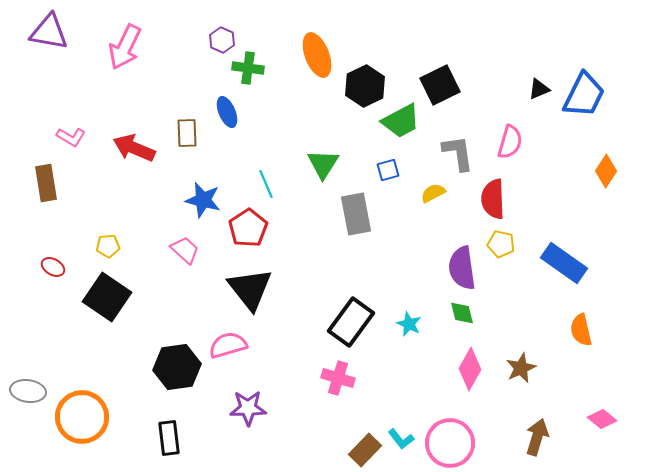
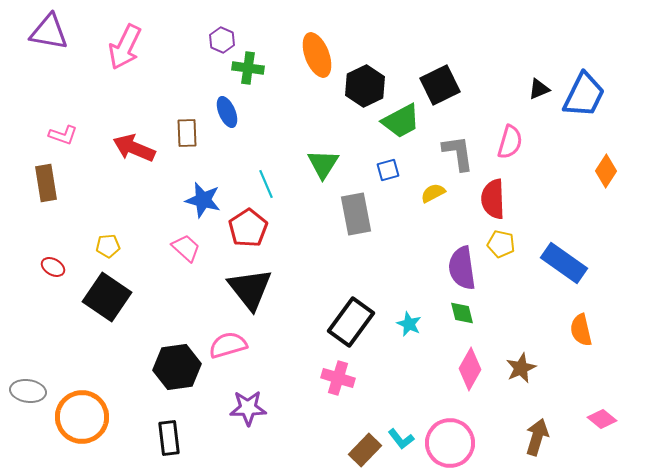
pink L-shape at (71, 137): moved 8 px left, 2 px up; rotated 12 degrees counterclockwise
pink trapezoid at (185, 250): moved 1 px right, 2 px up
